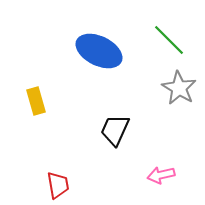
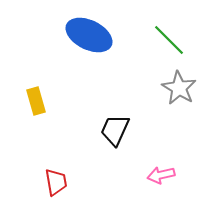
blue ellipse: moved 10 px left, 16 px up
red trapezoid: moved 2 px left, 3 px up
